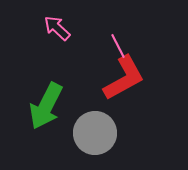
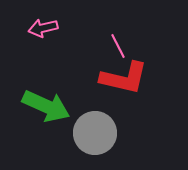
pink arrow: moved 14 px left; rotated 56 degrees counterclockwise
red L-shape: rotated 42 degrees clockwise
green arrow: rotated 93 degrees counterclockwise
